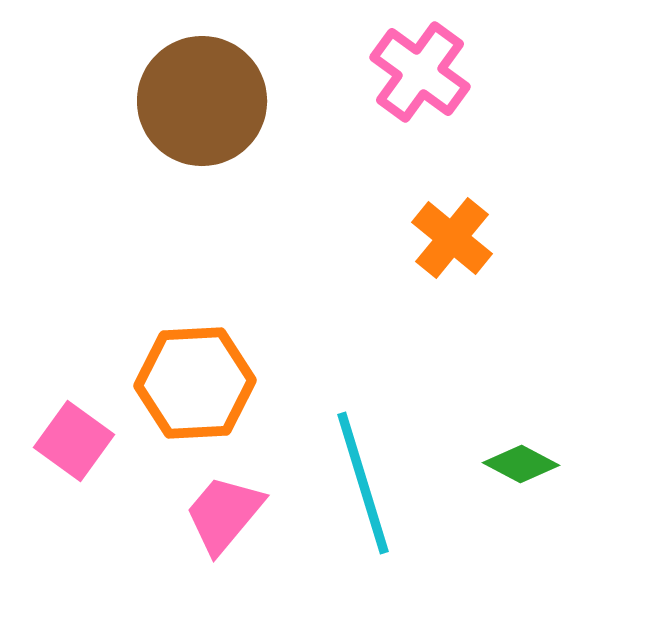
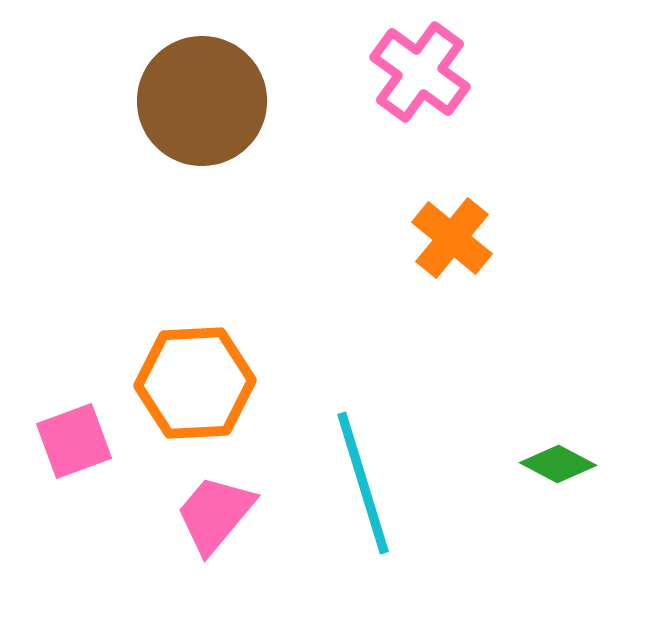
pink square: rotated 34 degrees clockwise
green diamond: moved 37 px right
pink trapezoid: moved 9 px left
